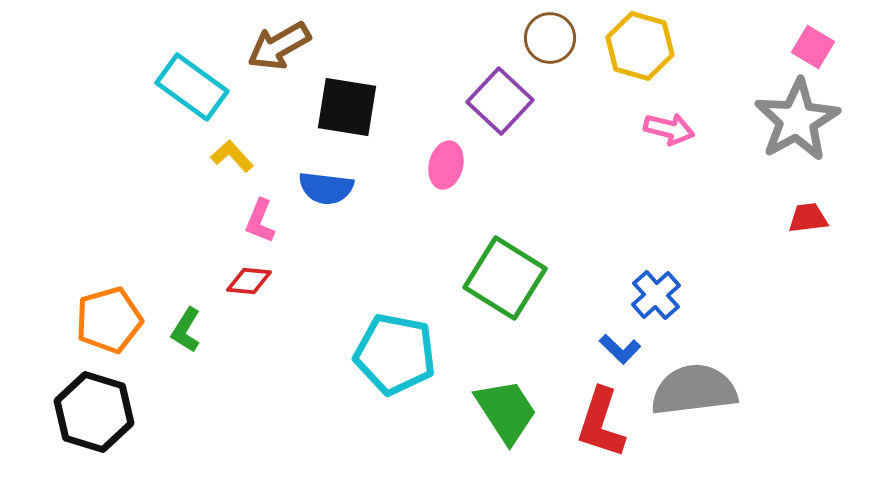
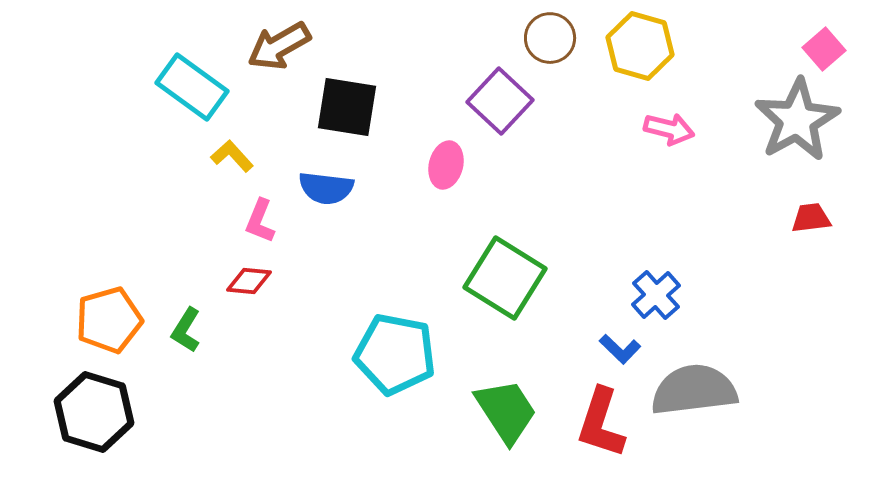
pink square: moved 11 px right, 2 px down; rotated 18 degrees clockwise
red trapezoid: moved 3 px right
